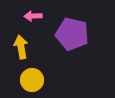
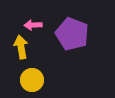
pink arrow: moved 9 px down
purple pentagon: rotated 8 degrees clockwise
